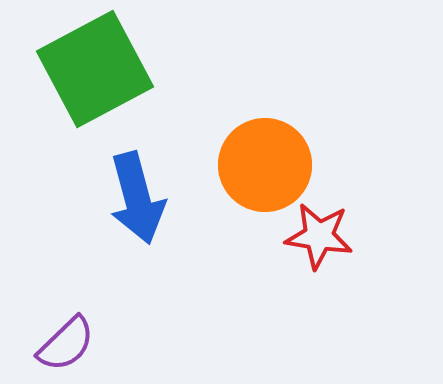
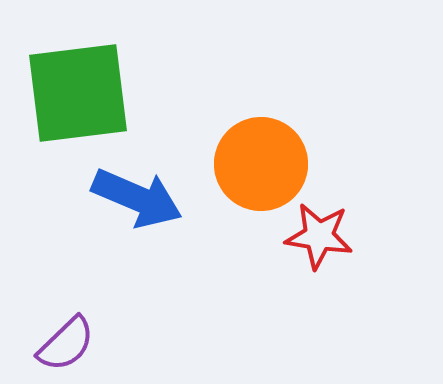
green square: moved 17 px left, 24 px down; rotated 21 degrees clockwise
orange circle: moved 4 px left, 1 px up
blue arrow: rotated 52 degrees counterclockwise
